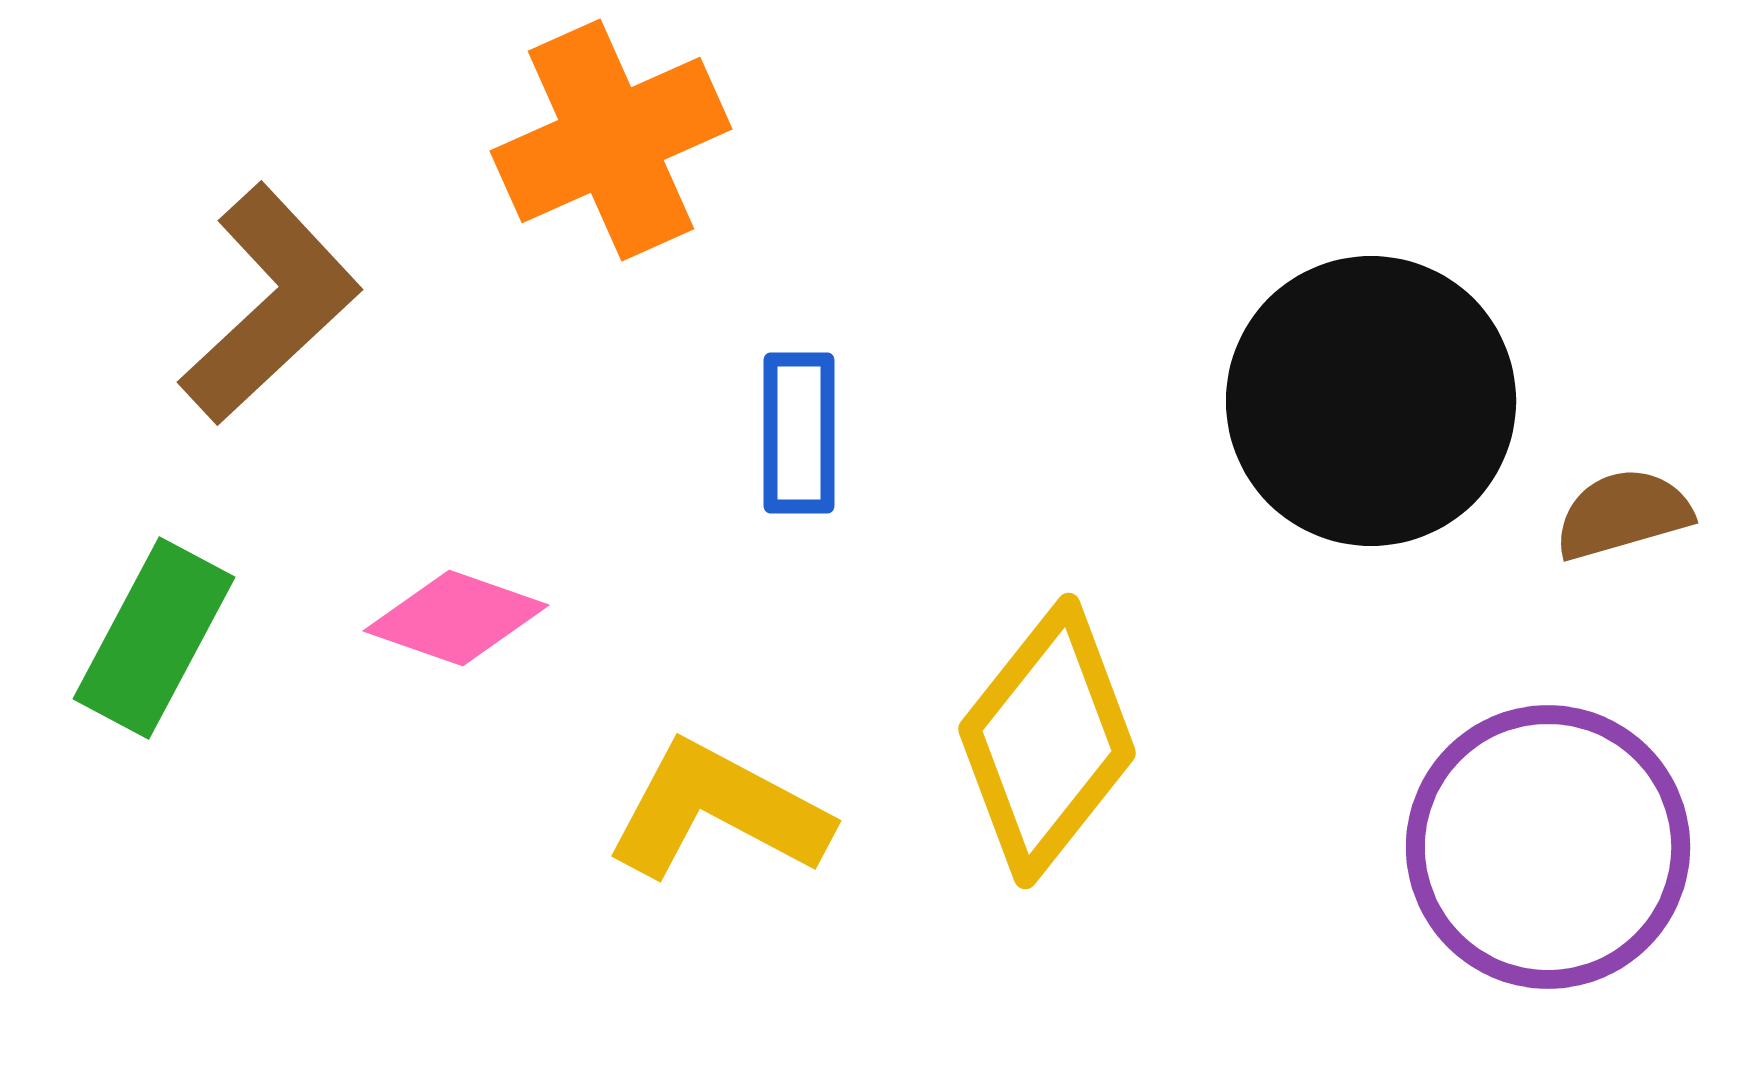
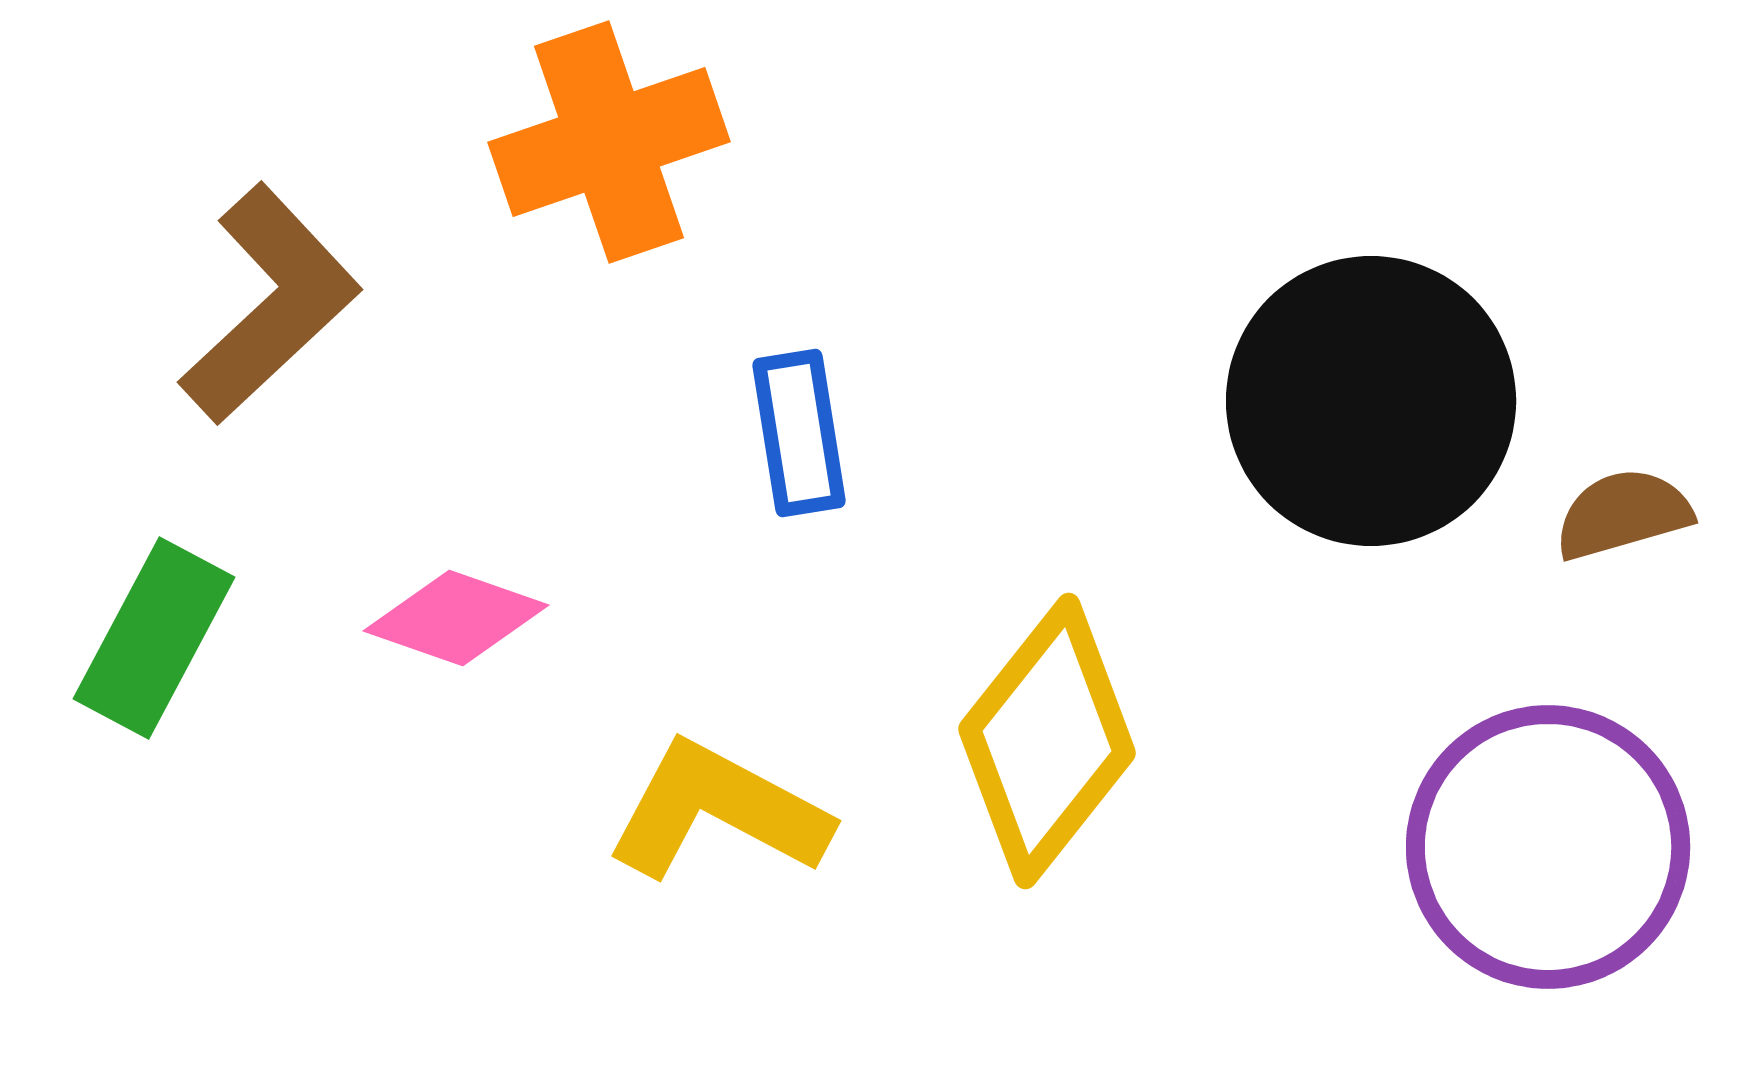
orange cross: moved 2 px left, 2 px down; rotated 5 degrees clockwise
blue rectangle: rotated 9 degrees counterclockwise
